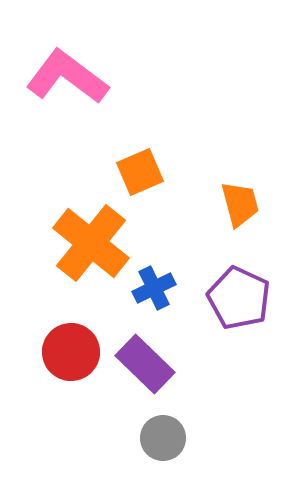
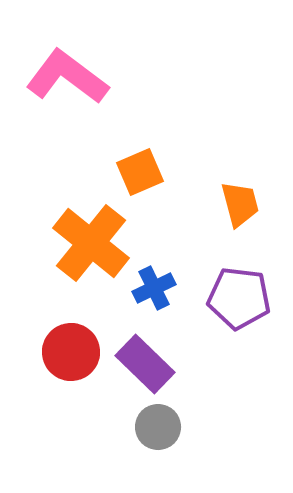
purple pentagon: rotated 18 degrees counterclockwise
gray circle: moved 5 px left, 11 px up
